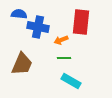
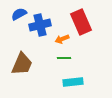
blue semicircle: rotated 35 degrees counterclockwise
red rectangle: rotated 30 degrees counterclockwise
blue cross: moved 2 px right, 2 px up; rotated 25 degrees counterclockwise
orange arrow: moved 1 px right, 1 px up
cyan rectangle: moved 2 px right, 1 px down; rotated 36 degrees counterclockwise
